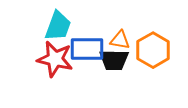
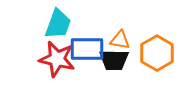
cyan trapezoid: moved 2 px up
orange hexagon: moved 4 px right, 3 px down
red star: moved 2 px right
